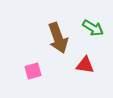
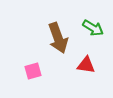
red triangle: moved 1 px right
